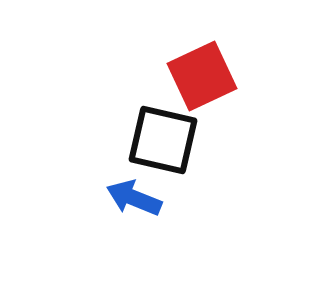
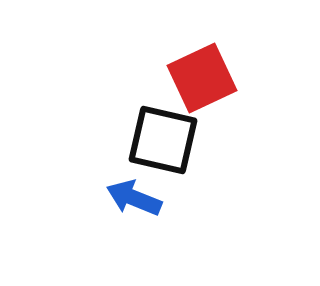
red square: moved 2 px down
